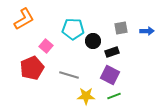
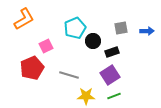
cyan pentagon: moved 2 px right, 1 px up; rotated 25 degrees counterclockwise
pink square: rotated 24 degrees clockwise
purple square: rotated 30 degrees clockwise
